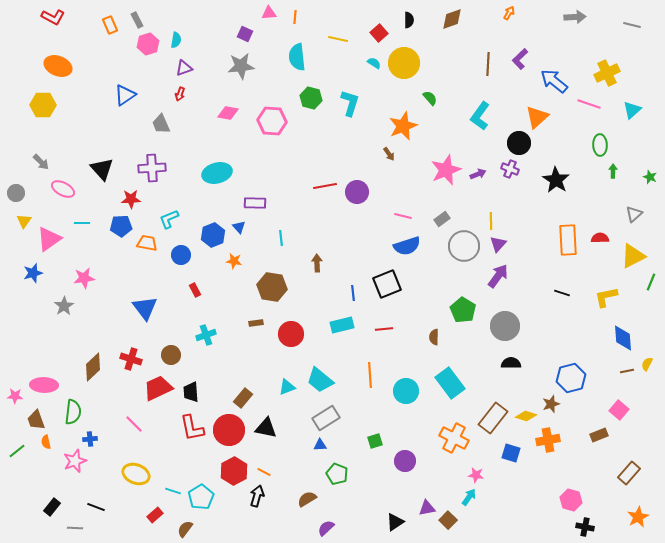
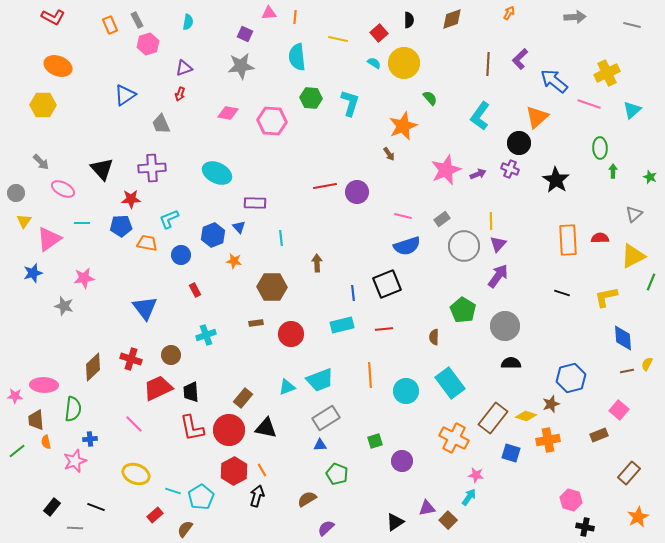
cyan semicircle at (176, 40): moved 12 px right, 18 px up
green hexagon at (311, 98): rotated 10 degrees counterclockwise
green ellipse at (600, 145): moved 3 px down
cyan ellipse at (217, 173): rotated 40 degrees clockwise
brown hexagon at (272, 287): rotated 8 degrees counterclockwise
gray star at (64, 306): rotated 24 degrees counterclockwise
cyan trapezoid at (320, 380): rotated 60 degrees counterclockwise
green semicircle at (73, 412): moved 3 px up
brown trapezoid at (36, 420): rotated 15 degrees clockwise
purple circle at (405, 461): moved 3 px left
orange line at (264, 472): moved 2 px left, 2 px up; rotated 32 degrees clockwise
